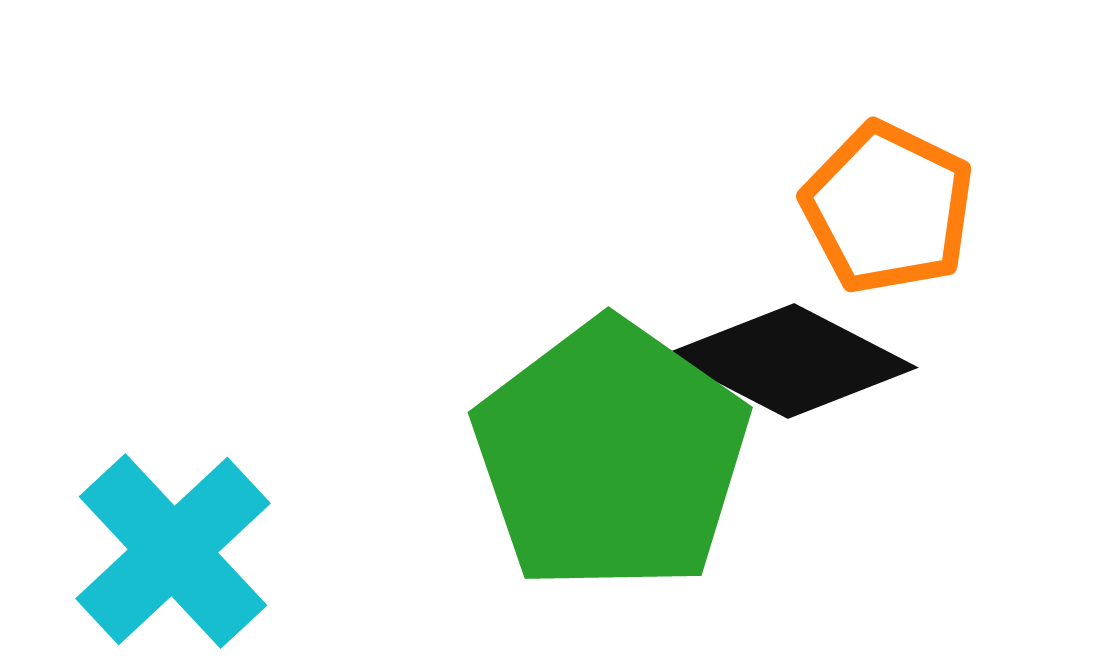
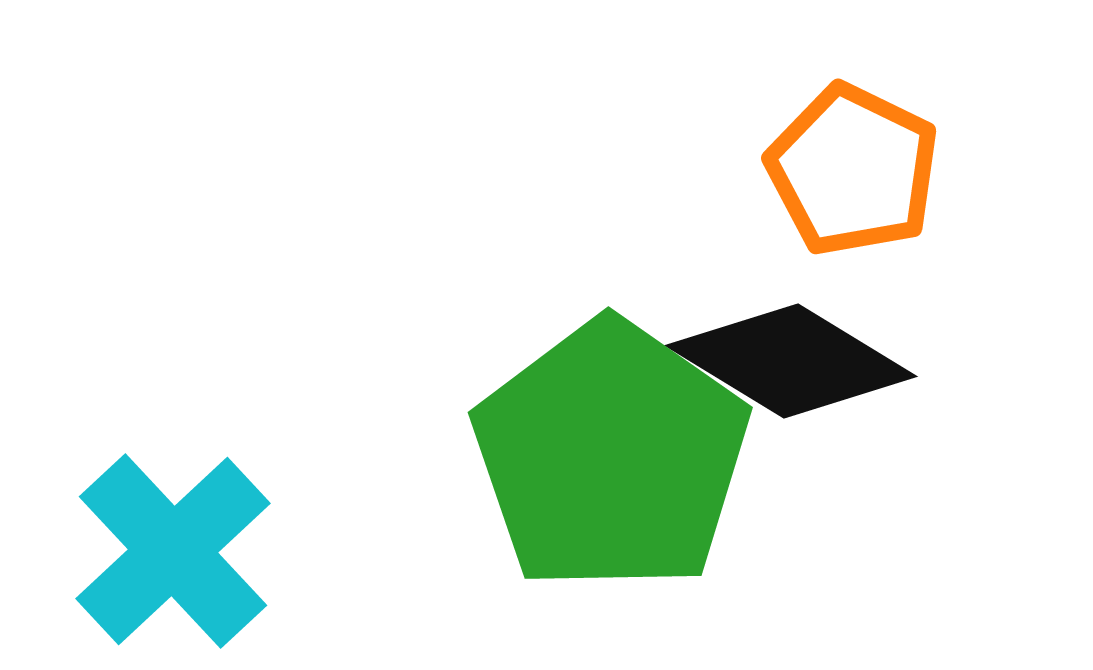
orange pentagon: moved 35 px left, 38 px up
black diamond: rotated 4 degrees clockwise
